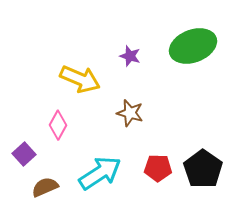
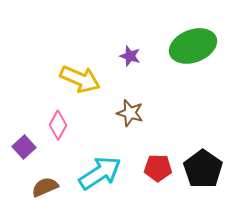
purple square: moved 7 px up
